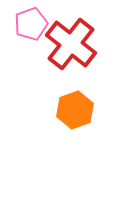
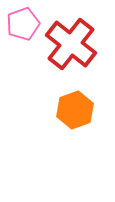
pink pentagon: moved 8 px left
